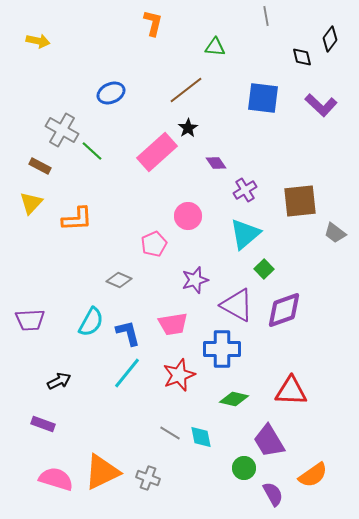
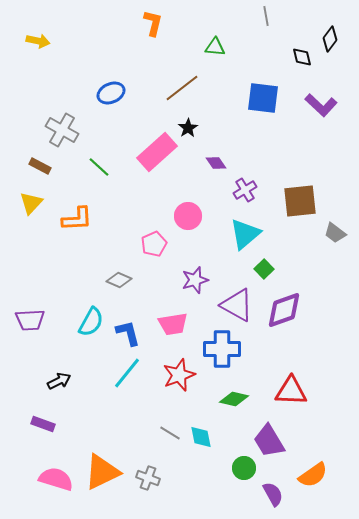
brown line at (186, 90): moved 4 px left, 2 px up
green line at (92, 151): moved 7 px right, 16 px down
